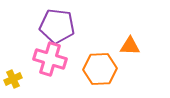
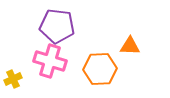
pink cross: moved 2 px down
